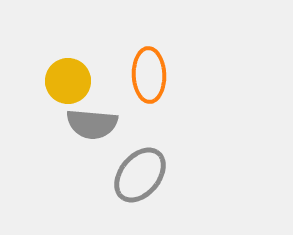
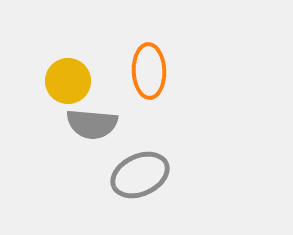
orange ellipse: moved 4 px up
gray ellipse: rotated 26 degrees clockwise
